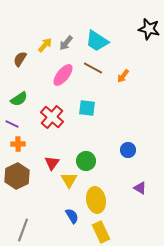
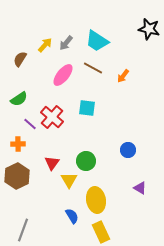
purple line: moved 18 px right; rotated 16 degrees clockwise
